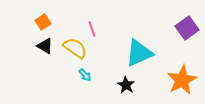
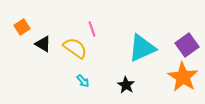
orange square: moved 21 px left, 5 px down
purple square: moved 17 px down
black triangle: moved 2 px left, 2 px up
cyan triangle: moved 3 px right, 5 px up
cyan arrow: moved 2 px left, 6 px down
orange star: moved 1 px right, 3 px up; rotated 12 degrees counterclockwise
